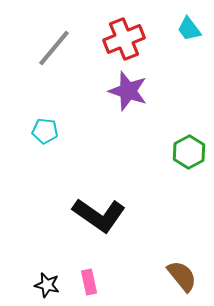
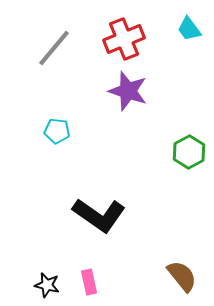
cyan pentagon: moved 12 px right
